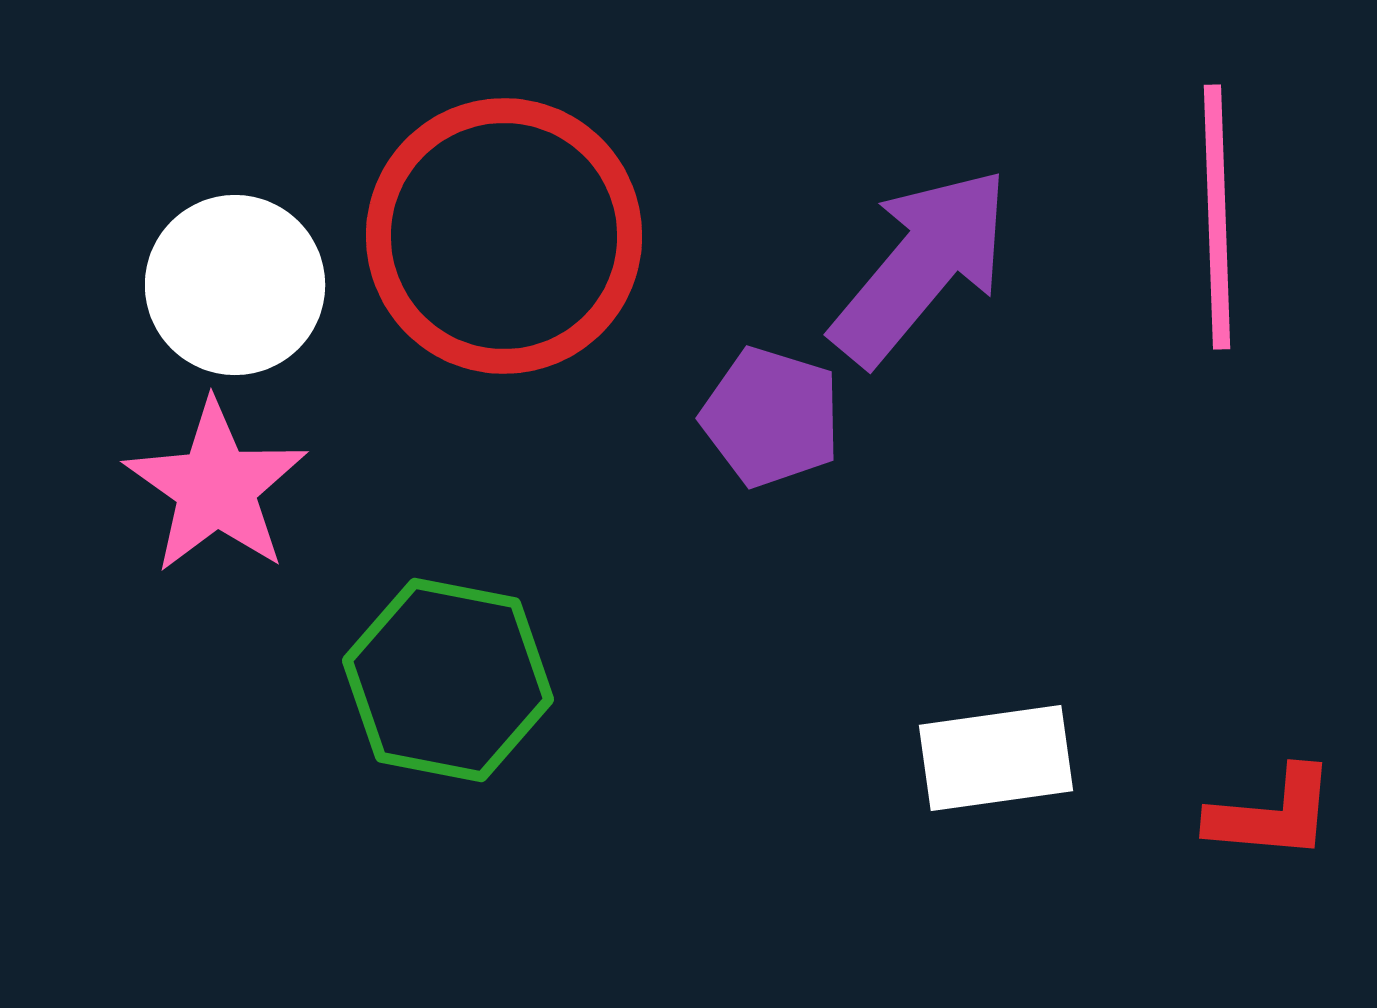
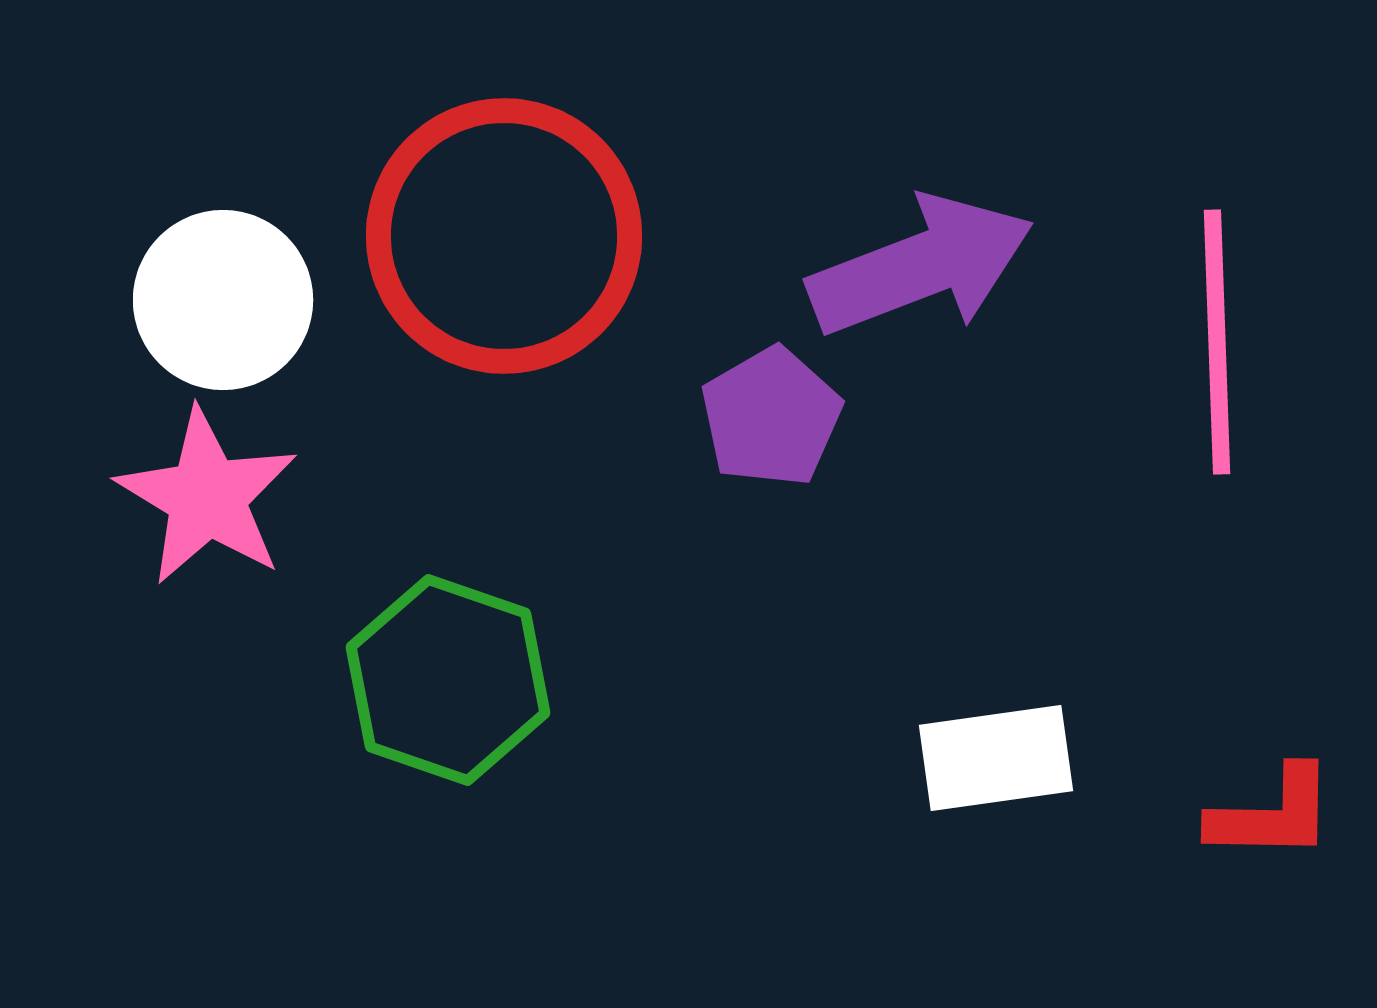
pink line: moved 125 px down
purple arrow: rotated 29 degrees clockwise
white circle: moved 12 px left, 15 px down
purple pentagon: rotated 25 degrees clockwise
pink star: moved 9 px left, 10 px down; rotated 4 degrees counterclockwise
green hexagon: rotated 8 degrees clockwise
red L-shape: rotated 4 degrees counterclockwise
